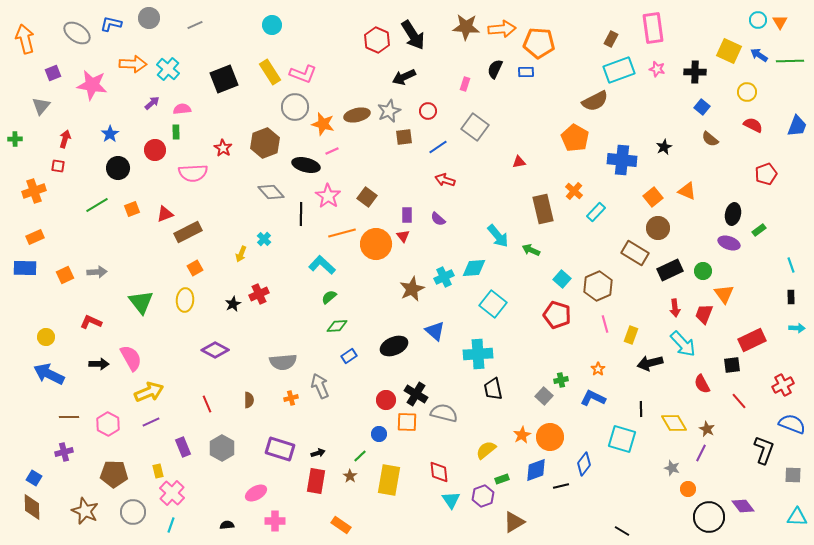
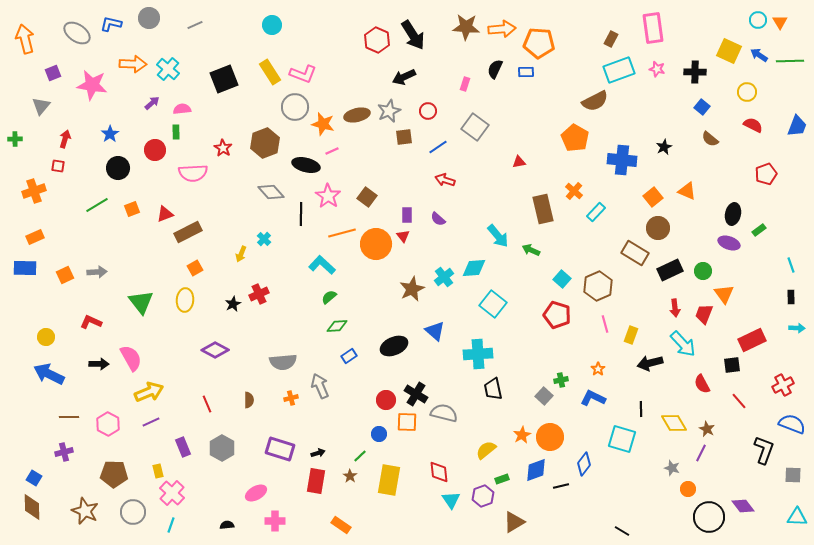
cyan cross at (444, 277): rotated 12 degrees counterclockwise
